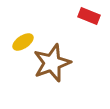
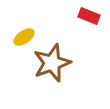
yellow ellipse: moved 1 px right, 5 px up
